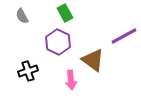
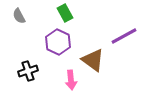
gray semicircle: moved 3 px left
